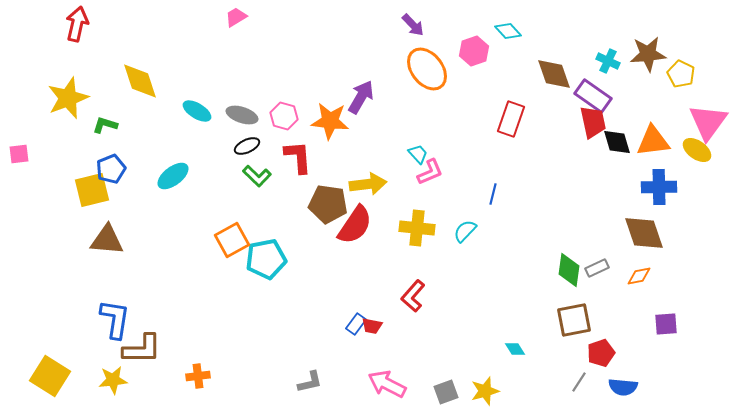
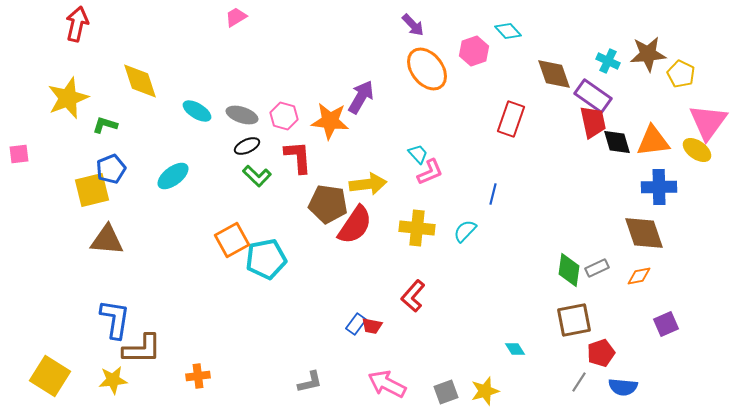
purple square at (666, 324): rotated 20 degrees counterclockwise
